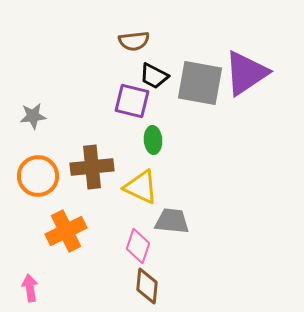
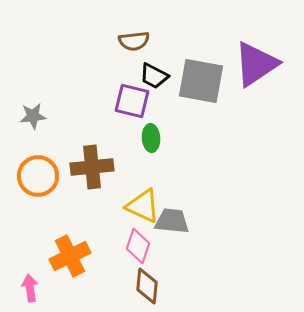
purple triangle: moved 10 px right, 9 px up
gray square: moved 1 px right, 2 px up
green ellipse: moved 2 px left, 2 px up
yellow triangle: moved 2 px right, 19 px down
orange cross: moved 4 px right, 25 px down
